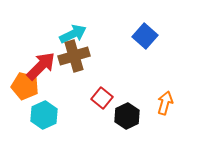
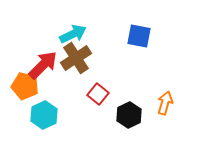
blue square: moved 6 px left; rotated 30 degrees counterclockwise
brown cross: moved 2 px right, 2 px down; rotated 16 degrees counterclockwise
red arrow: moved 2 px right, 1 px up
red square: moved 4 px left, 4 px up
black hexagon: moved 2 px right, 1 px up
